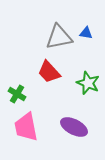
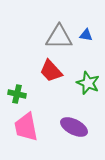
blue triangle: moved 2 px down
gray triangle: rotated 12 degrees clockwise
red trapezoid: moved 2 px right, 1 px up
green cross: rotated 18 degrees counterclockwise
